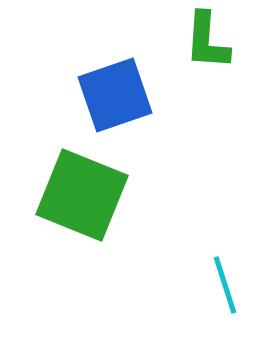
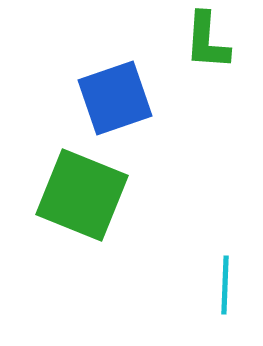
blue square: moved 3 px down
cyan line: rotated 20 degrees clockwise
